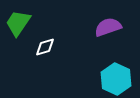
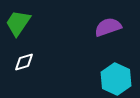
white diamond: moved 21 px left, 15 px down
